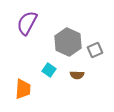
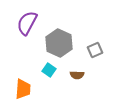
gray hexagon: moved 9 px left, 1 px down
